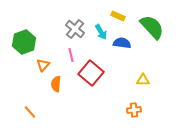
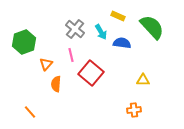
orange triangle: moved 3 px right, 1 px up
